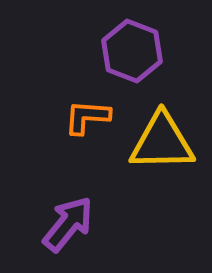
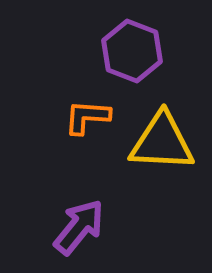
yellow triangle: rotated 4 degrees clockwise
purple arrow: moved 11 px right, 3 px down
